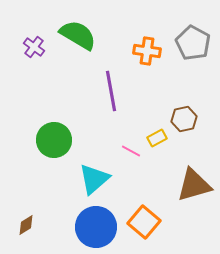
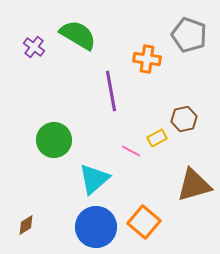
gray pentagon: moved 4 px left, 8 px up; rotated 8 degrees counterclockwise
orange cross: moved 8 px down
